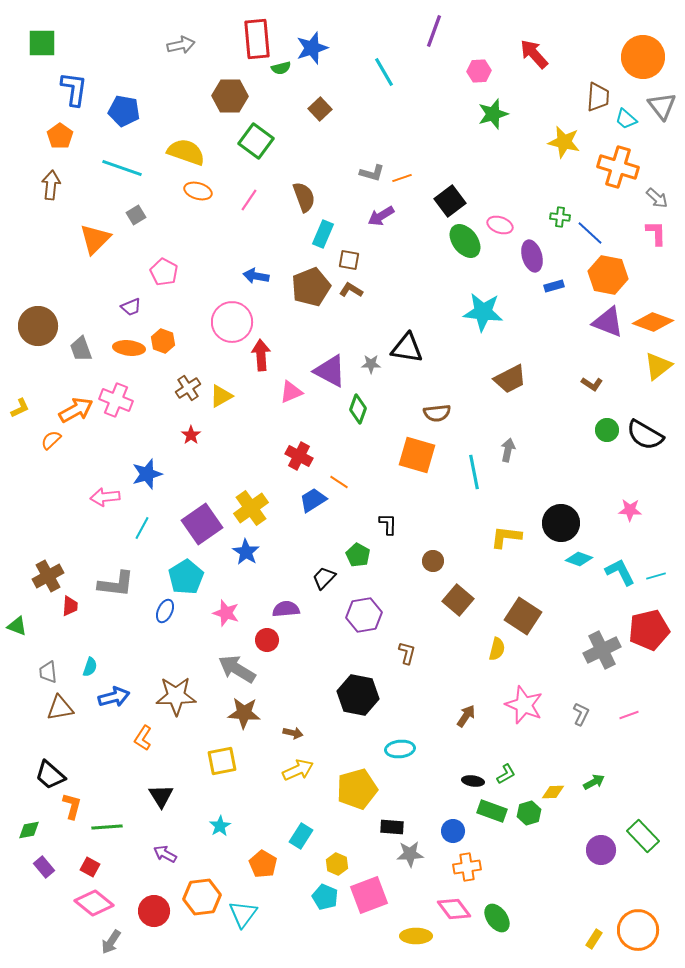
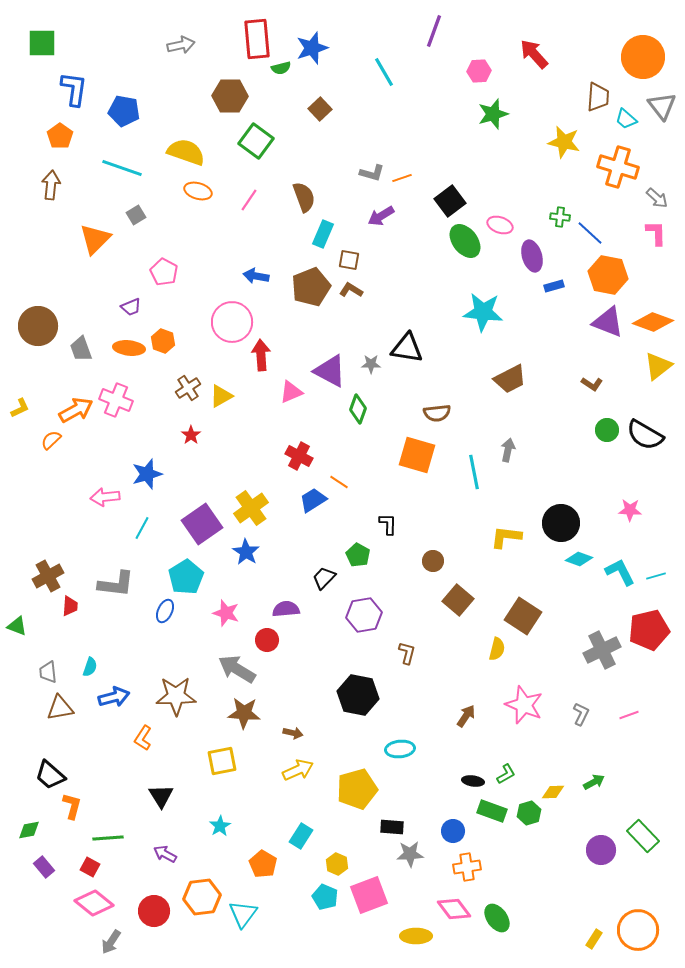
green line at (107, 827): moved 1 px right, 11 px down
